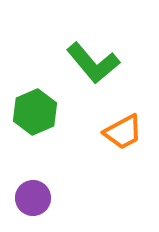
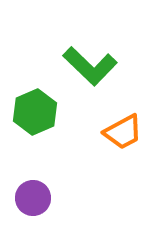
green L-shape: moved 3 px left, 3 px down; rotated 6 degrees counterclockwise
